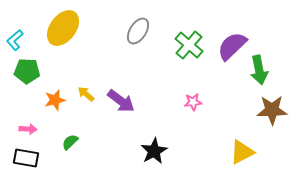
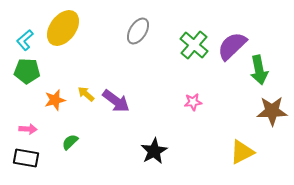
cyan L-shape: moved 10 px right
green cross: moved 5 px right
purple arrow: moved 5 px left
brown star: moved 1 px down
